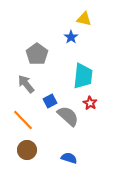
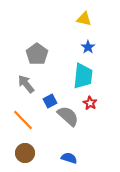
blue star: moved 17 px right, 10 px down
brown circle: moved 2 px left, 3 px down
